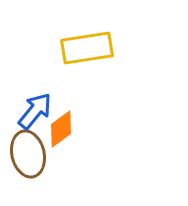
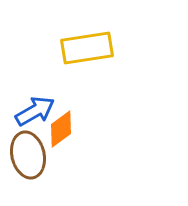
blue arrow: rotated 21 degrees clockwise
brown ellipse: moved 1 px down
